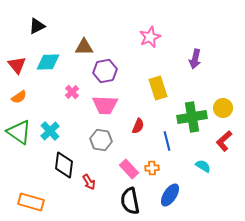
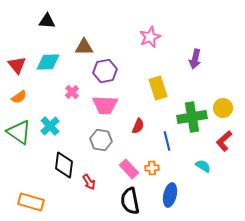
black triangle: moved 10 px right, 5 px up; rotated 30 degrees clockwise
cyan cross: moved 5 px up
blue ellipse: rotated 20 degrees counterclockwise
